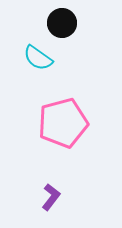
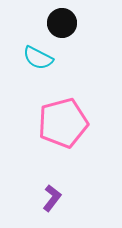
cyan semicircle: rotated 8 degrees counterclockwise
purple L-shape: moved 1 px right, 1 px down
